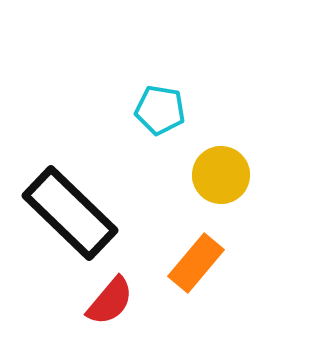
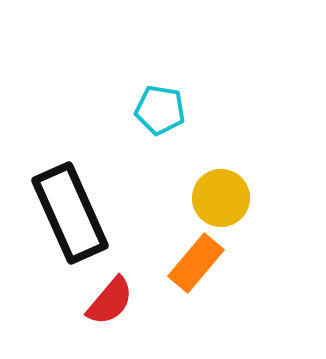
yellow circle: moved 23 px down
black rectangle: rotated 22 degrees clockwise
